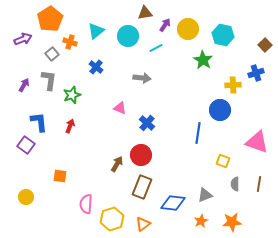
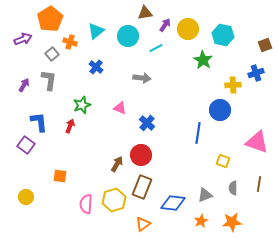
brown square at (265, 45): rotated 24 degrees clockwise
green star at (72, 95): moved 10 px right, 10 px down
gray semicircle at (235, 184): moved 2 px left, 4 px down
yellow hexagon at (112, 219): moved 2 px right, 19 px up
